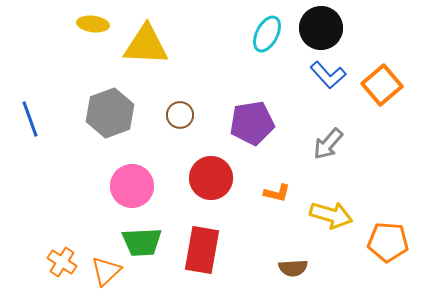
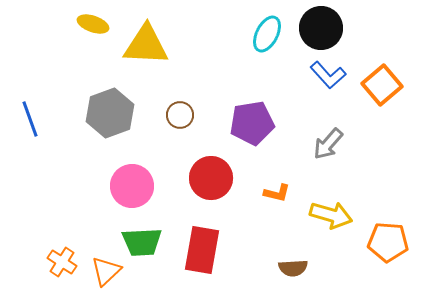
yellow ellipse: rotated 12 degrees clockwise
